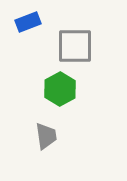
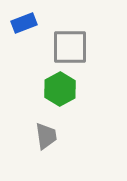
blue rectangle: moved 4 px left, 1 px down
gray square: moved 5 px left, 1 px down
